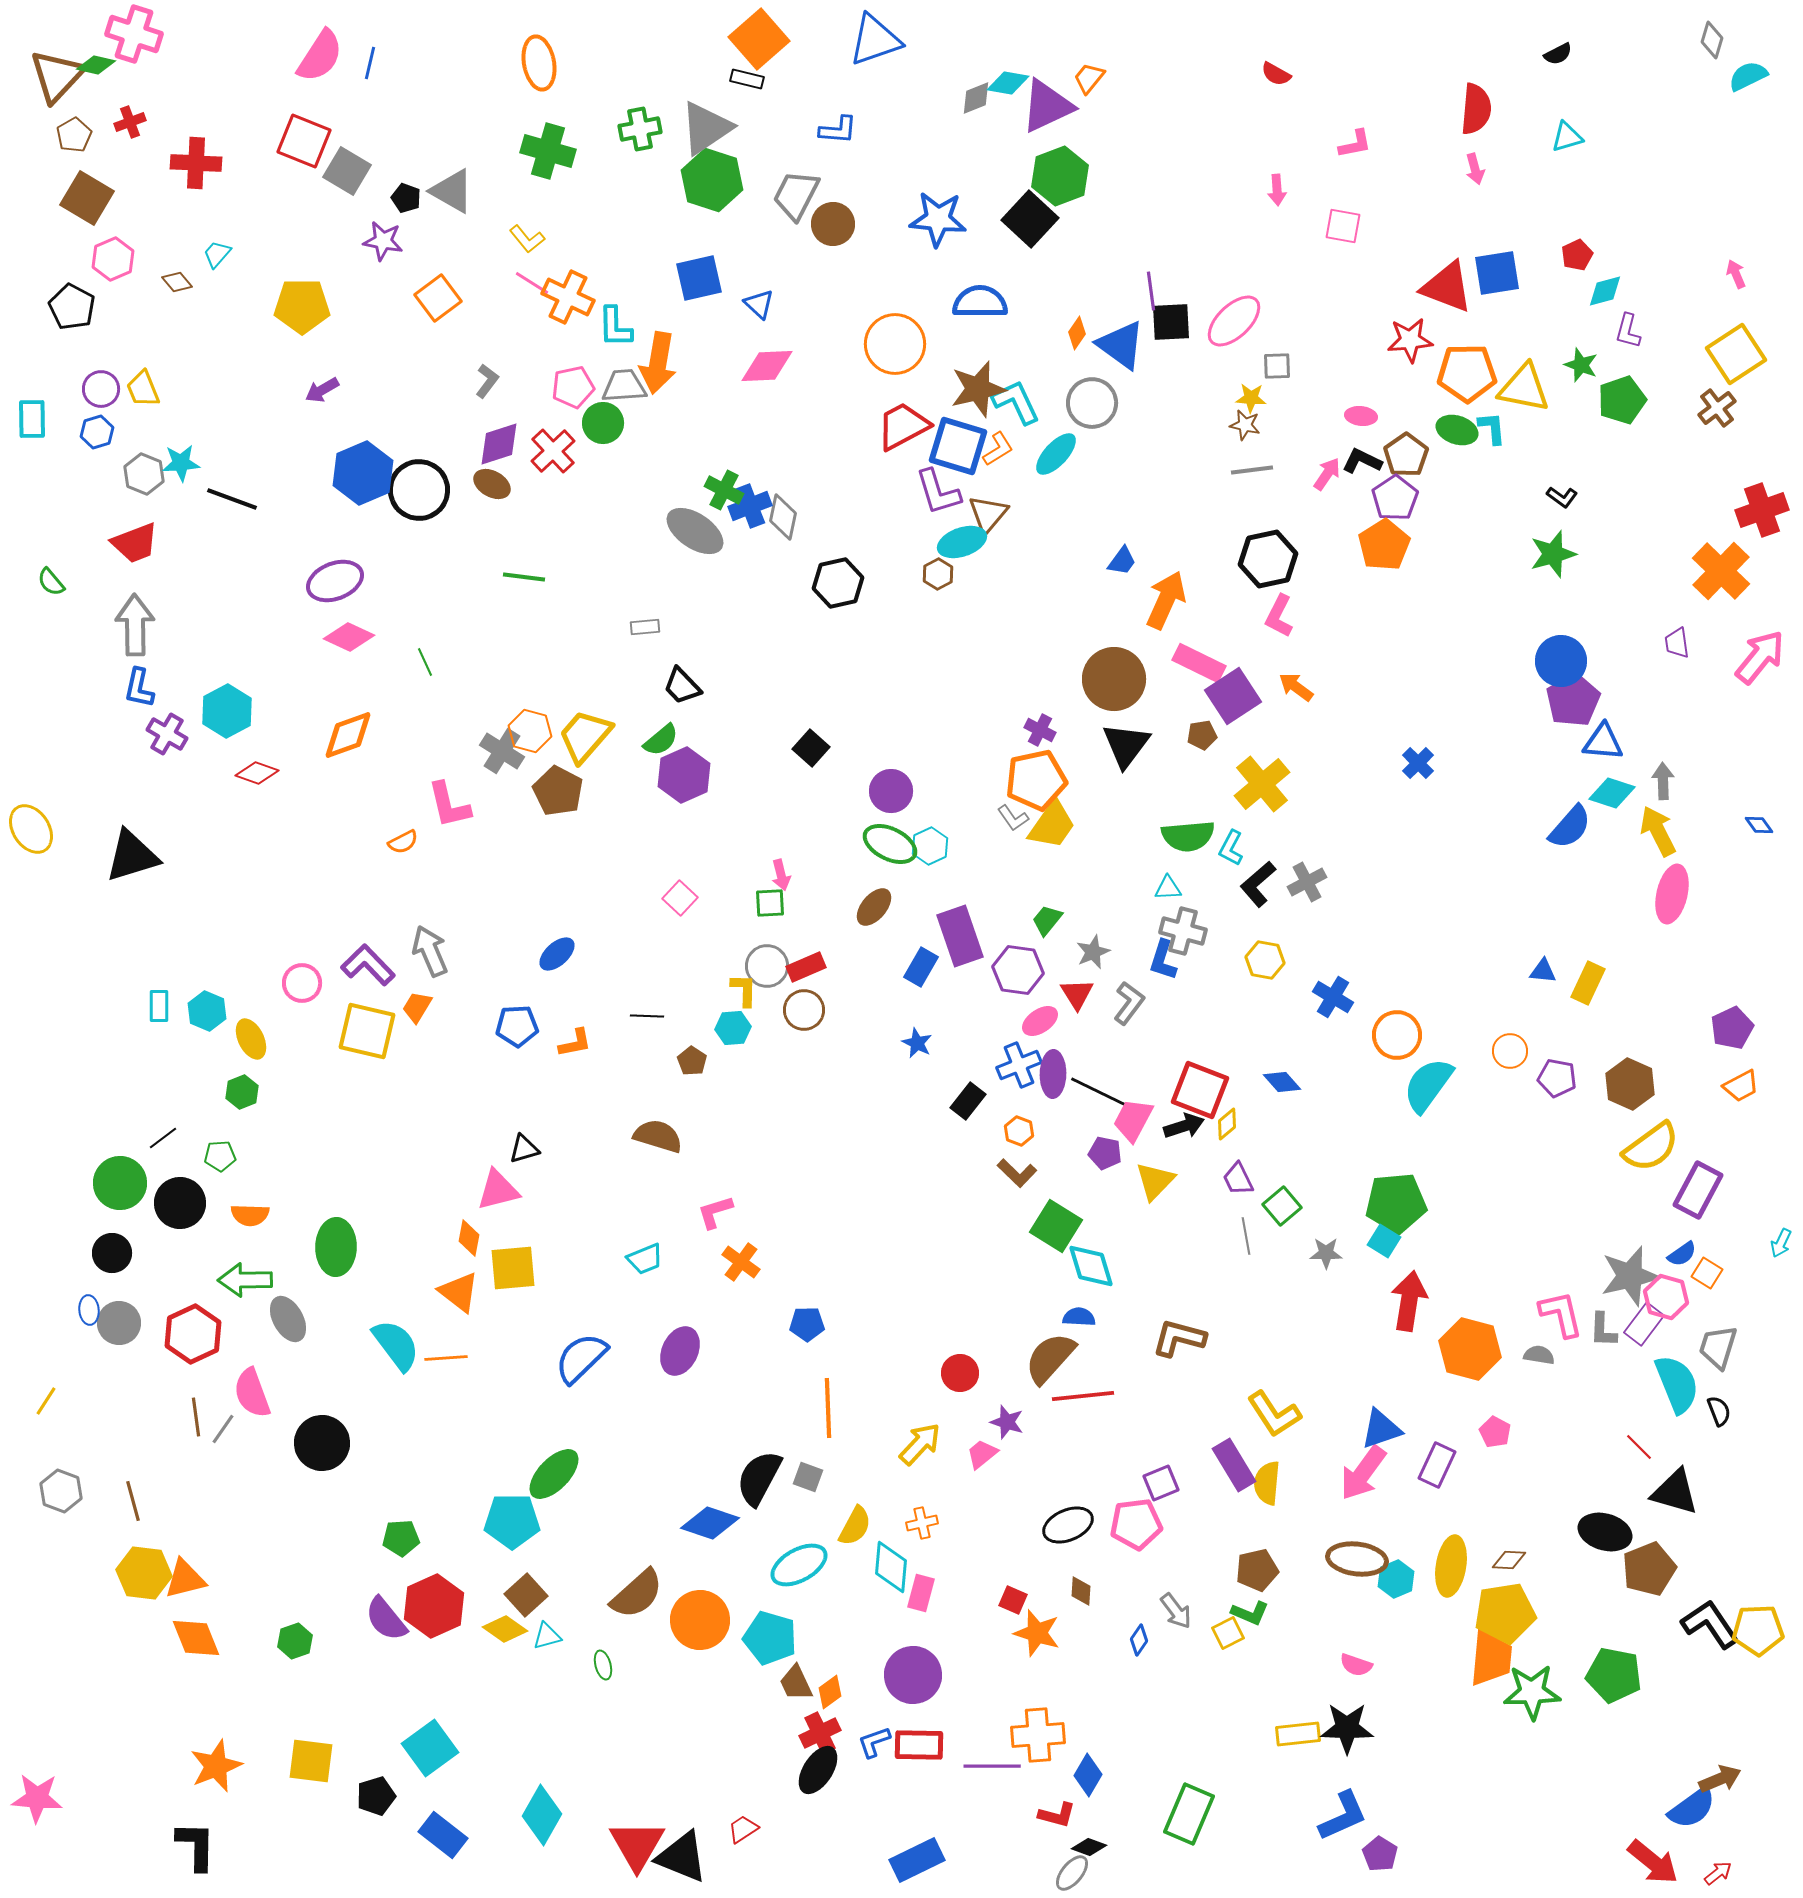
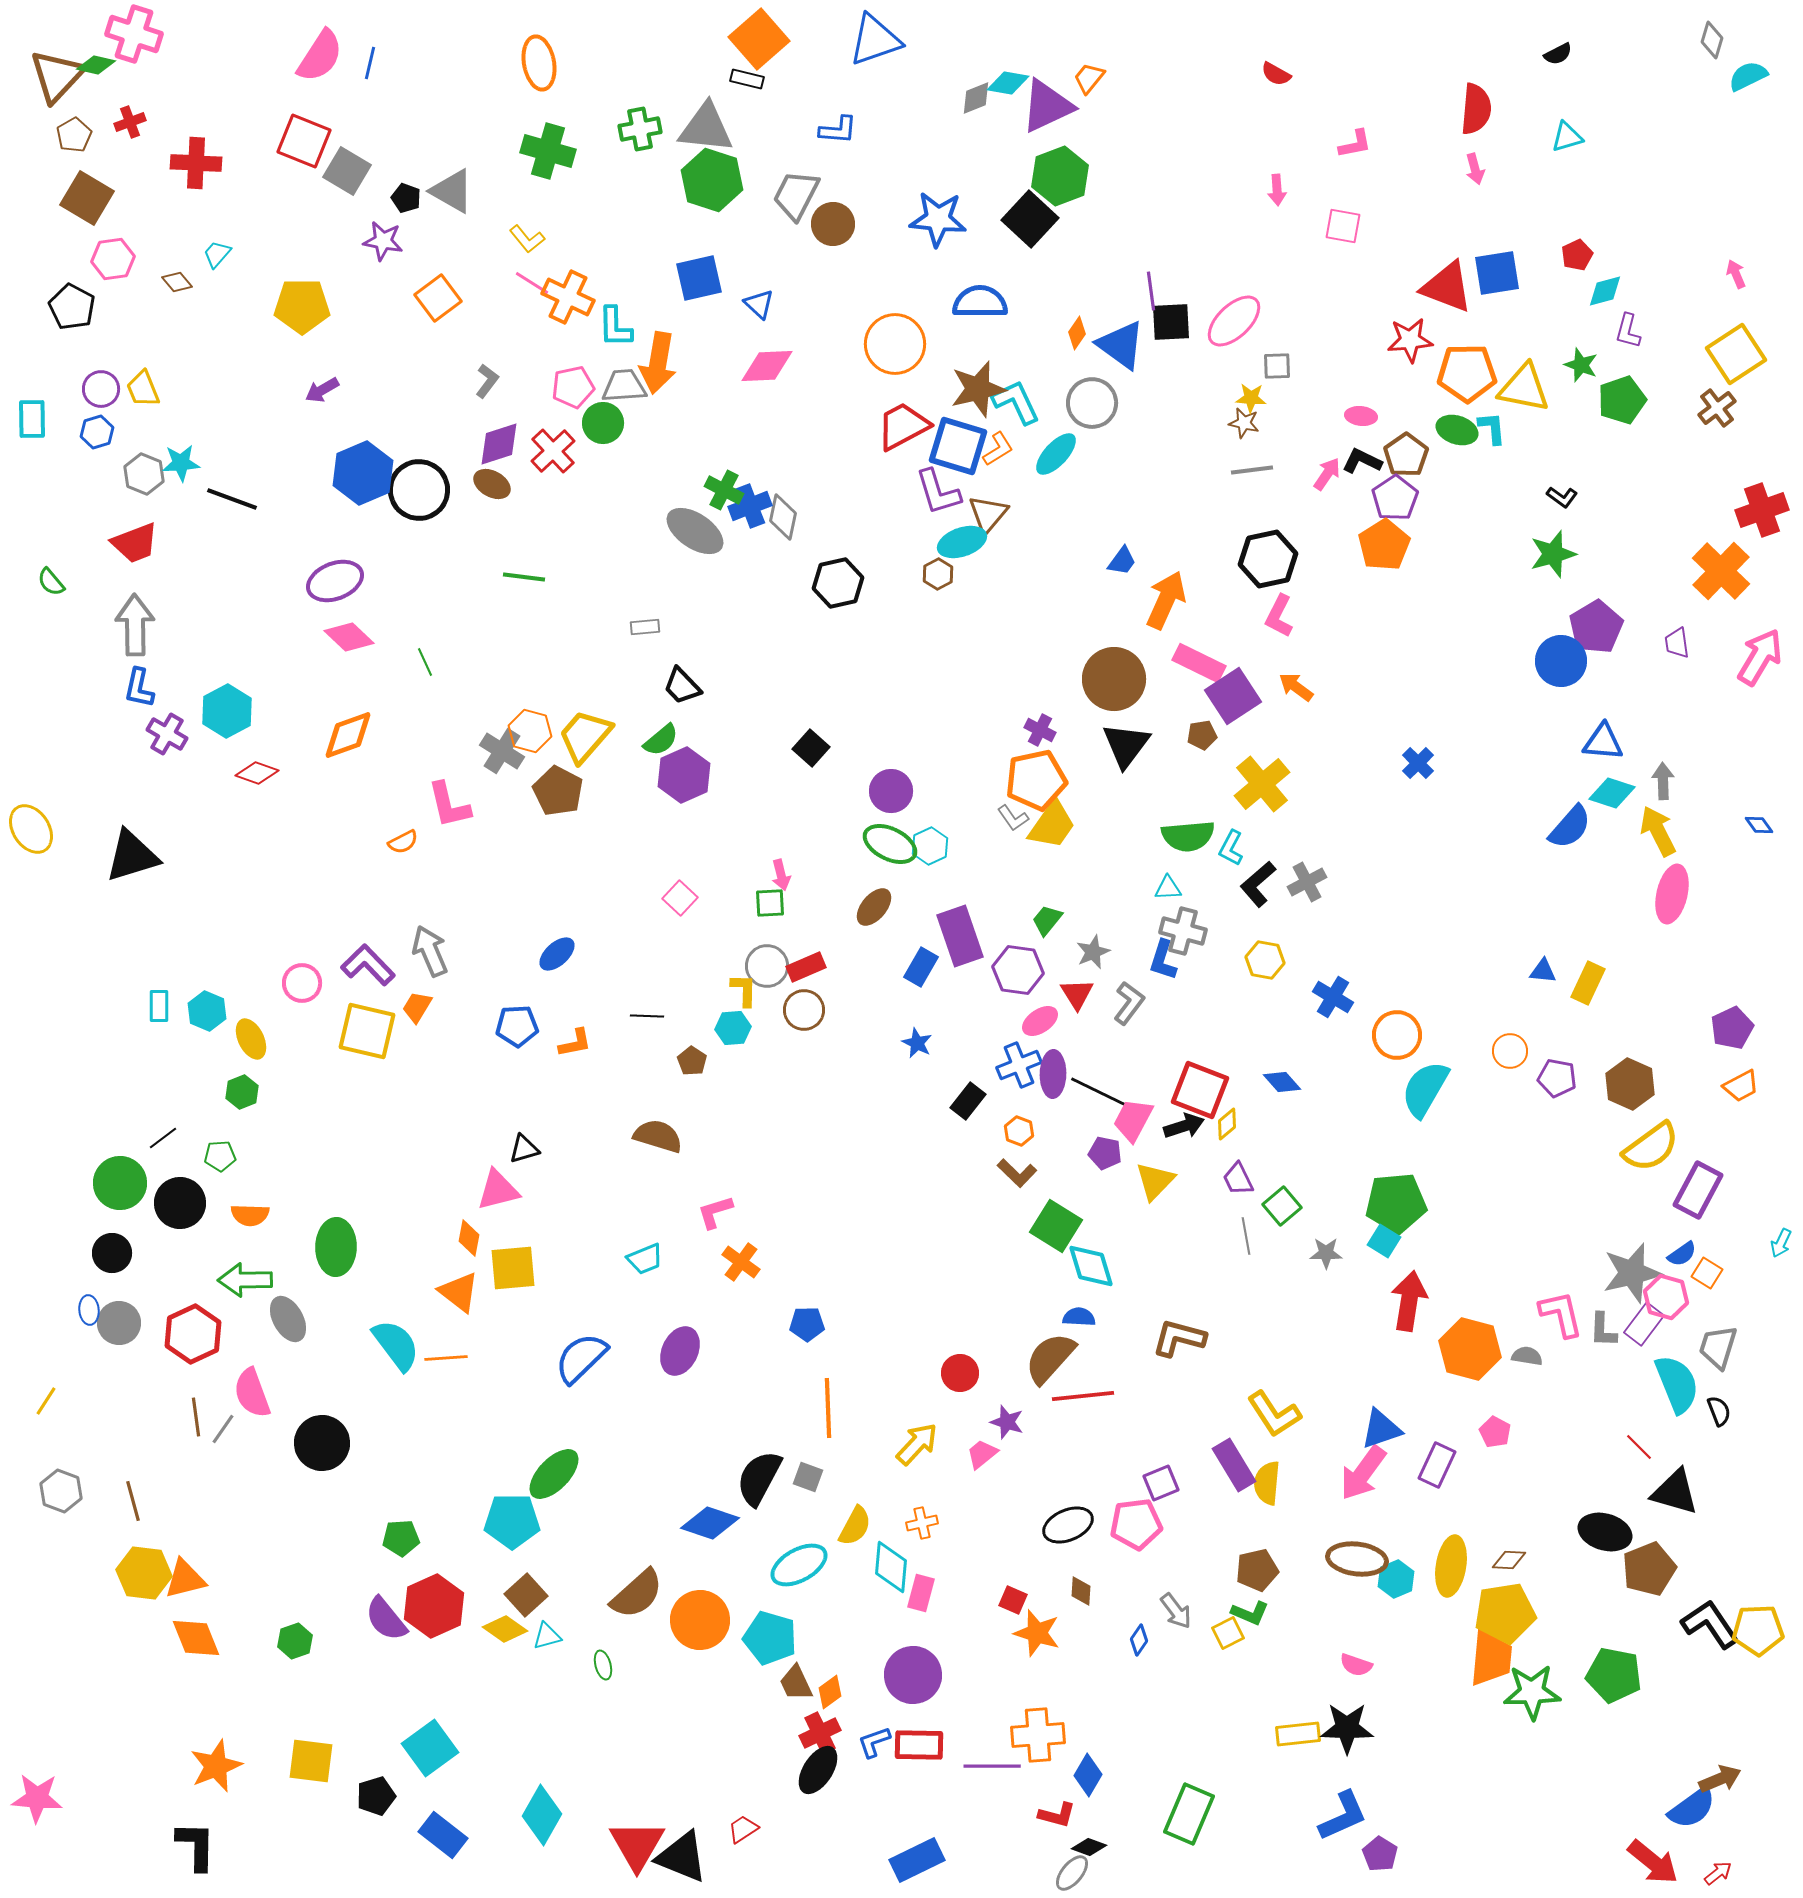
gray triangle at (706, 128): rotated 40 degrees clockwise
pink hexagon at (113, 259): rotated 15 degrees clockwise
brown star at (1245, 425): moved 1 px left, 2 px up
pink diamond at (349, 637): rotated 18 degrees clockwise
pink arrow at (1760, 657): rotated 8 degrees counterclockwise
purple pentagon at (1573, 700): moved 23 px right, 73 px up
cyan semicircle at (1428, 1085): moved 3 px left, 4 px down; rotated 6 degrees counterclockwise
gray star at (1630, 1276): moved 2 px right, 3 px up
gray semicircle at (1539, 1355): moved 12 px left, 1 px down
yellow arrow at (920, 1444): moved 3 px left
